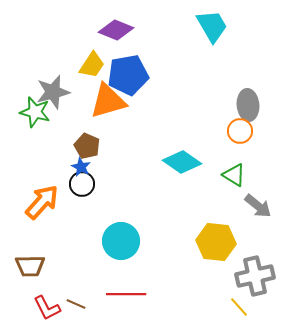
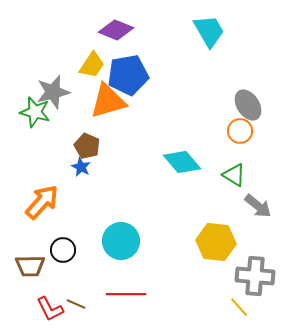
cyan trapezoid: moved 3 px left, 5 px down
gray ellipse: rotated 28 degrees counterclockwise
cyan diamond: rotated 15 degrees clockwise
black circle: moved 19 px left, 66 px down
gray cross: rotated 18 degrees clockwise
red L-shape: moved 3 px right, 1 px down
